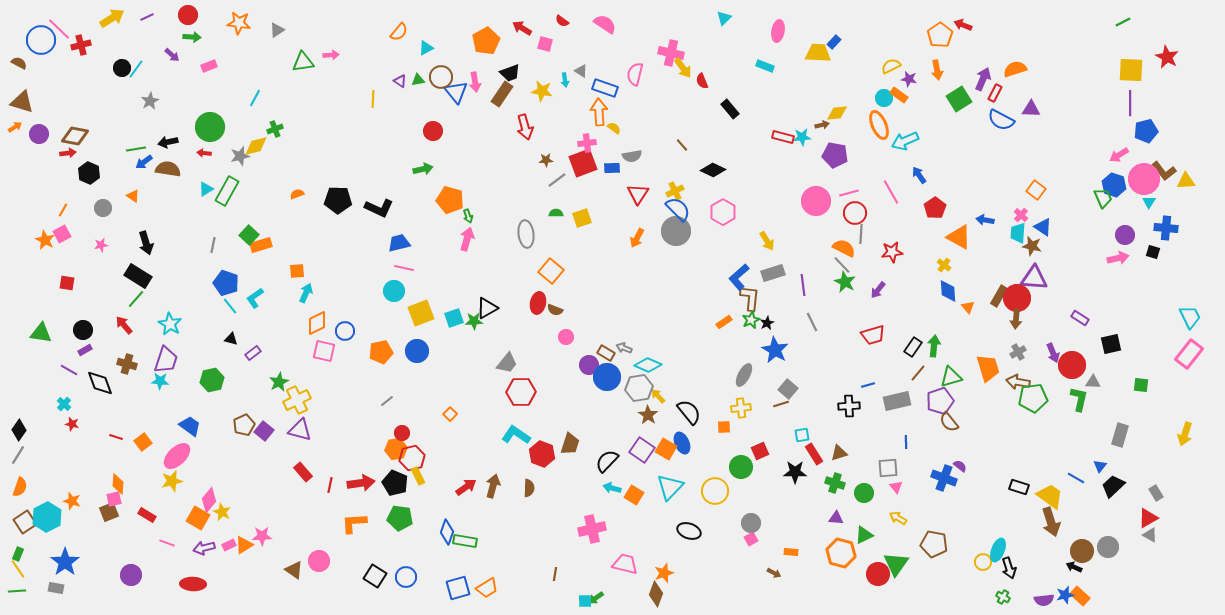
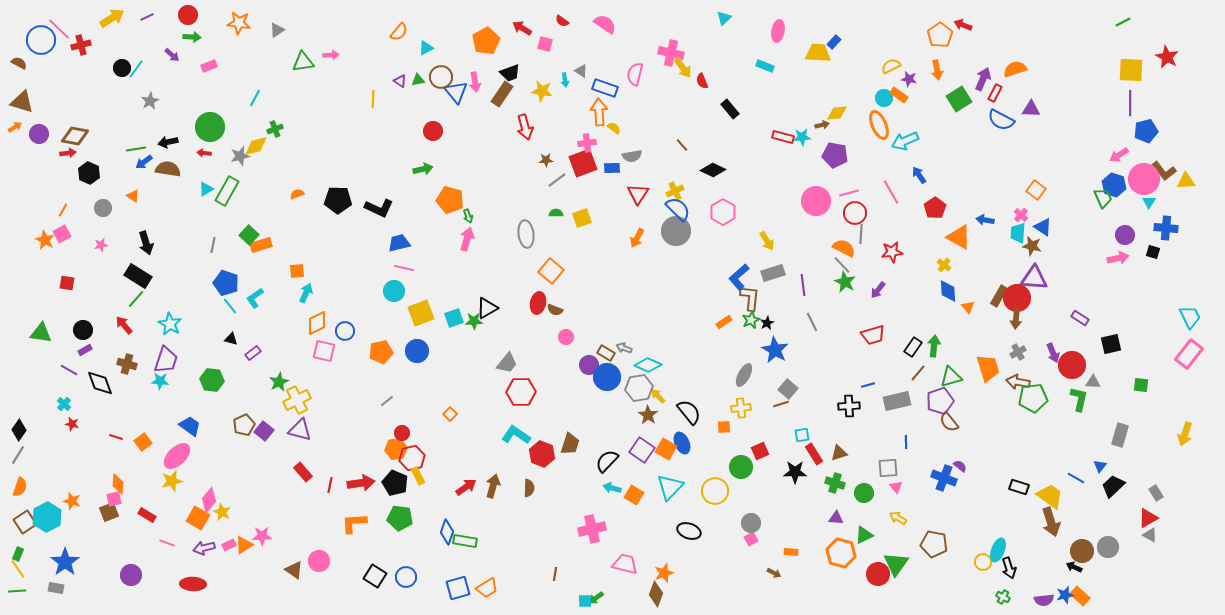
green hexagon at (212, 380): rotated 20 degrees clockwise
